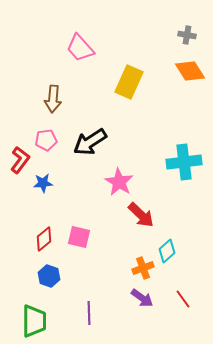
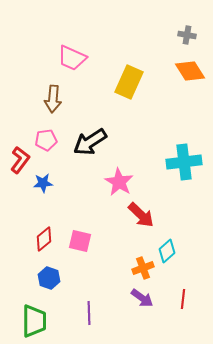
pink trapezoid: moved 8 px left, 10 px down; rotated 24 degrees counterclockwise
pink square: moved 1 px right, 4 px down
blue hexagon: moved 2 px down
red line: rotated 42 degrees clockwise
